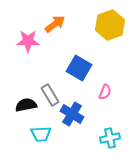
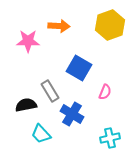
orange arrow: moved 4 px right, 2 px down; rotated 40 degrees clockwise
gray rectangle: moved 4 px up
cyan trapezoid: rotated 50 degrees clockwise
